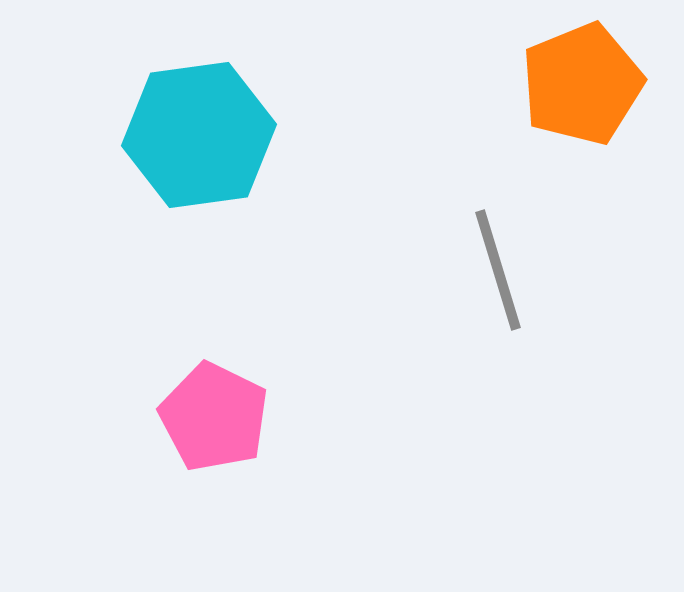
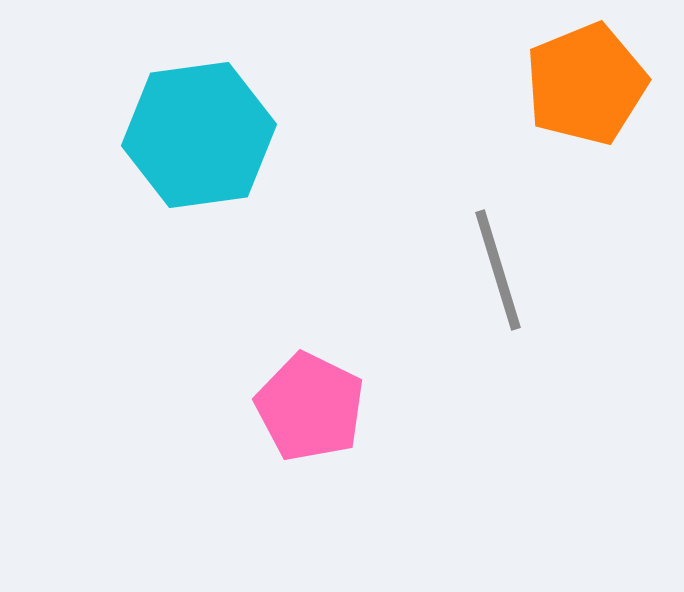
orange pentagon: moved 4 px right
pink pentagon: moved 96 px right, 10 px up
